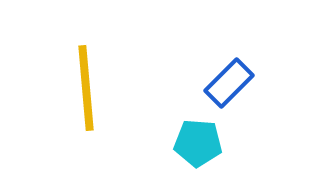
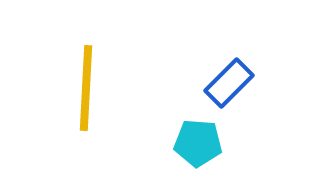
yellow line: rotated 8 degrees clockwise
